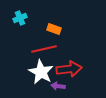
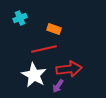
white star: moved 7 px left, 3 px down
purple arrow: rotated 64 degrees counterclockwise
